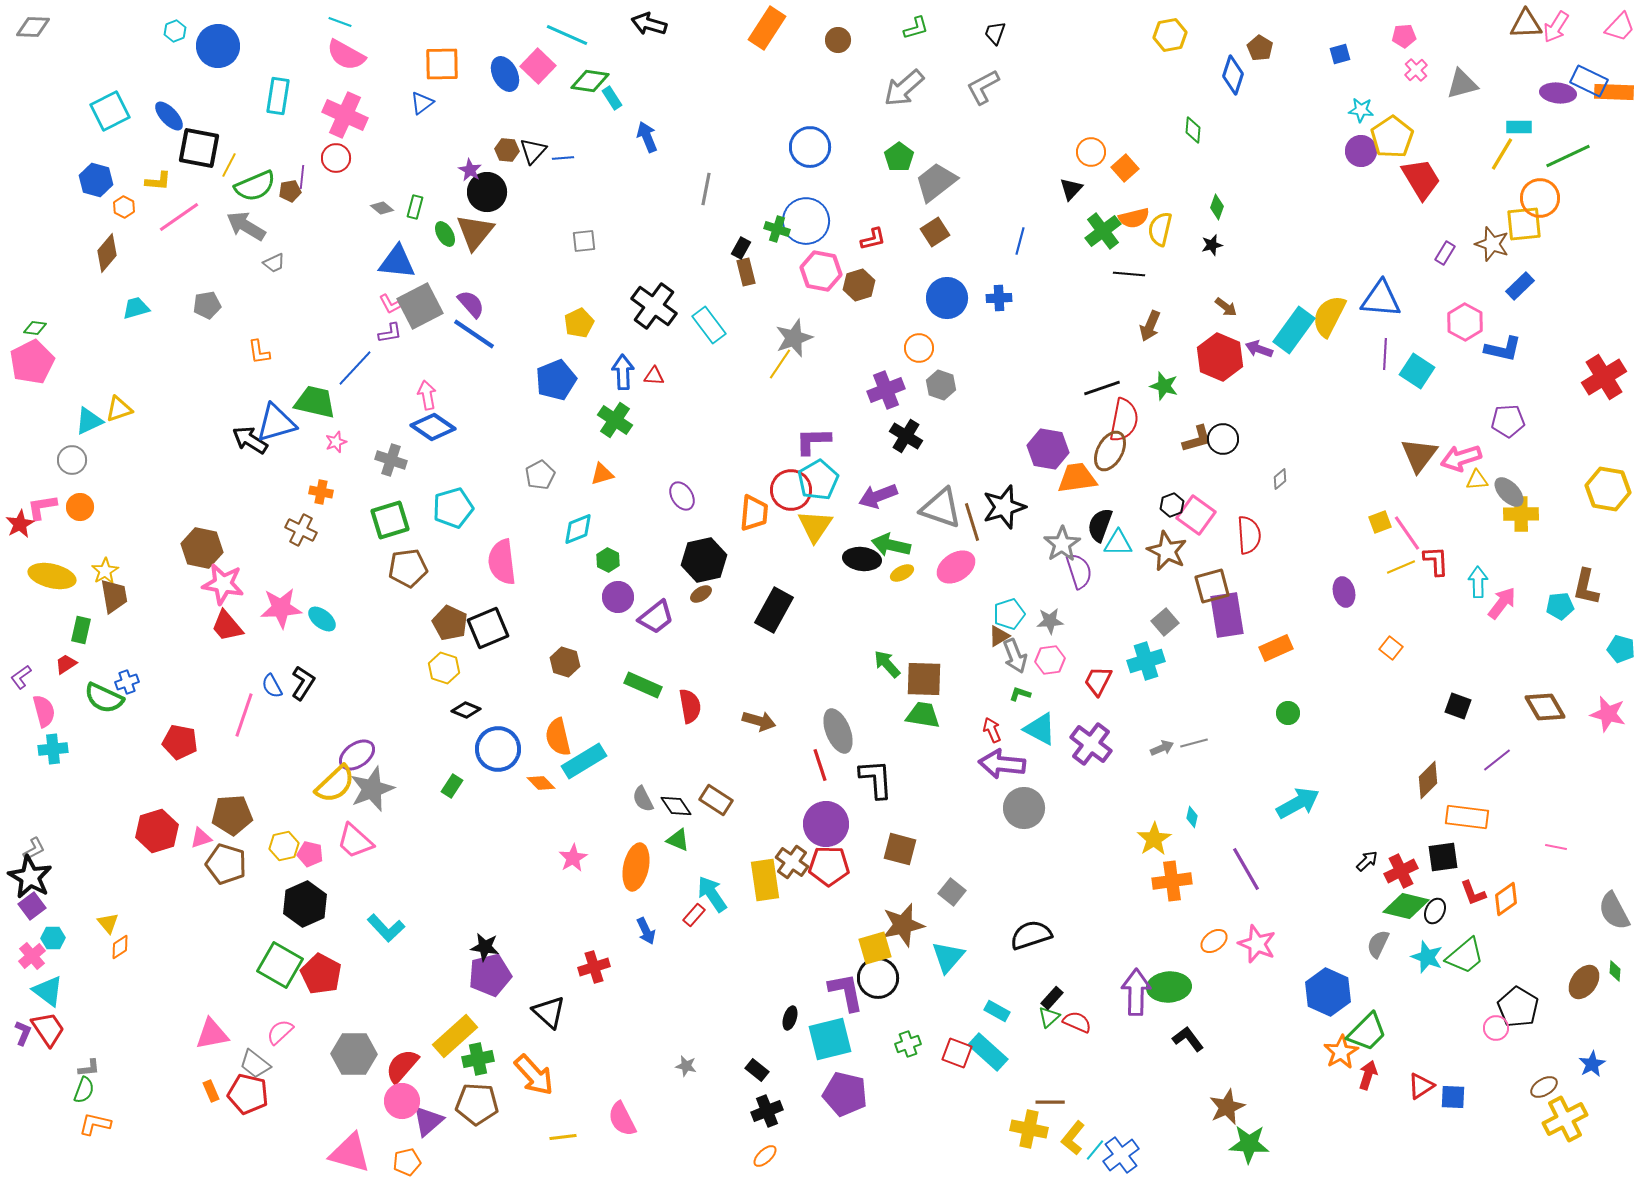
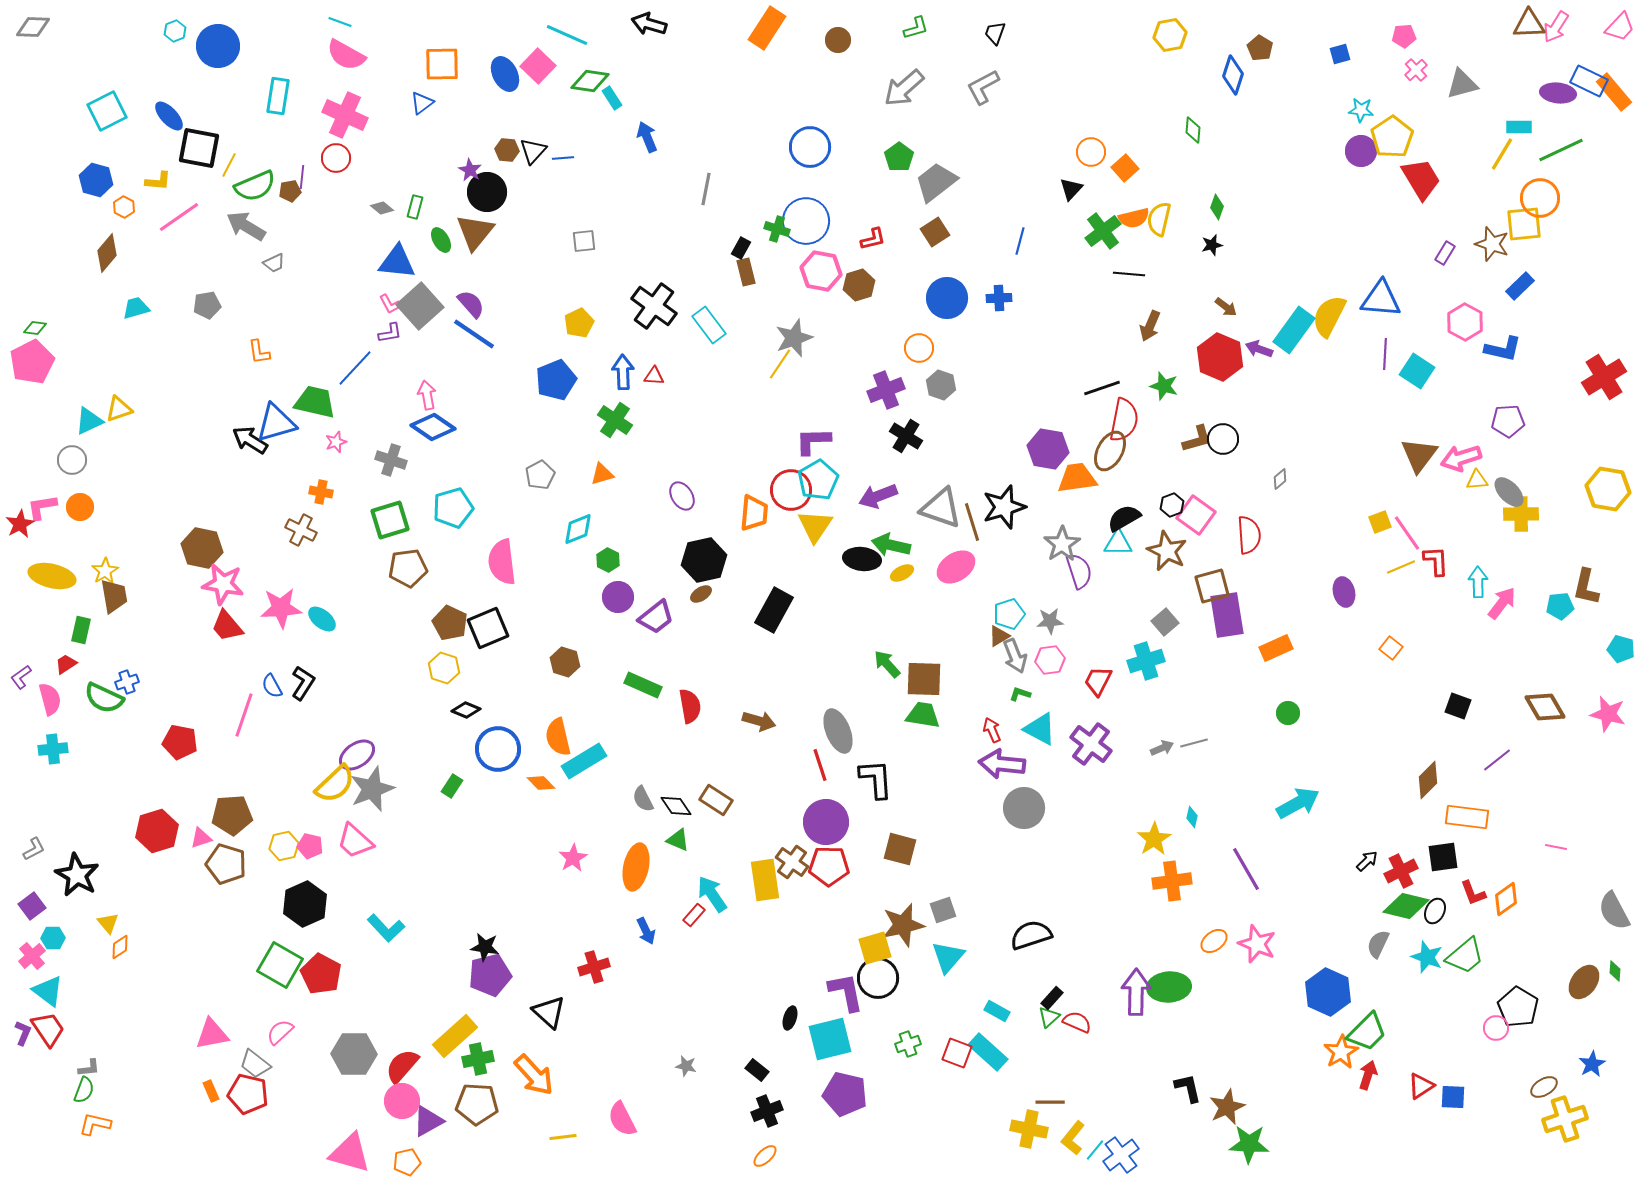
brown triangle at (1526, 24): moved 3 px right
orange rectangle at (1614, 92): rotated 48 degrees clockwise
cyan square at (110, 111): moved 3 px left
green line at (1568, 156): moved 7 px left, 6 px up
yellow semicircle at (1160, 229): moved 1 px left, 10 px up
green ellipse at (445, 234): moved 4 px left, 6 px down
gray square at (420, 306): rotated 15 degrees counterclockwise
black semicircle at (1100, 525): moved 24 px right, 7 px up; rotated 40 degrees clockwise
pink semicircle at (44, 711): moved 6 px right, 12 px up
purple circle at (826, 824): moved 2 px up
pink pentagon at (310, 854): moved 8 px up
black star at (30, 877): moved 47 px right, 2 px up
gray square at (952, 892): moved 9 px left, 18 px down; rotated 32 degrees clockwise
black L-shape at (1188, 1039): moved 49 px down; rotated 24 degrees clockwise
yellow cross at (1565, 1119): rotated 9 degrees clockwise
purple triangle at (428, 1121): rotated 12 degrees clockwise
